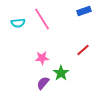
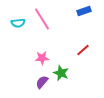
green star: rotated 14 degrees counterclockwise
purple semicircle: moved 1 px left, 1 px up
